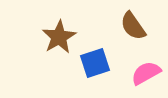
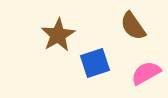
brown star: moved 1 px left, 2 px up
